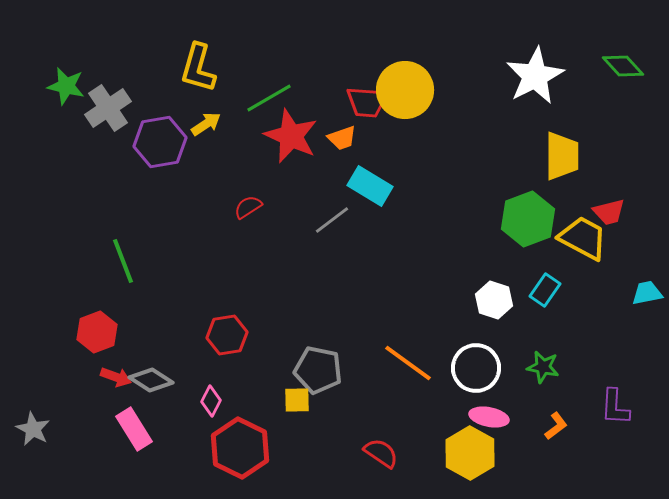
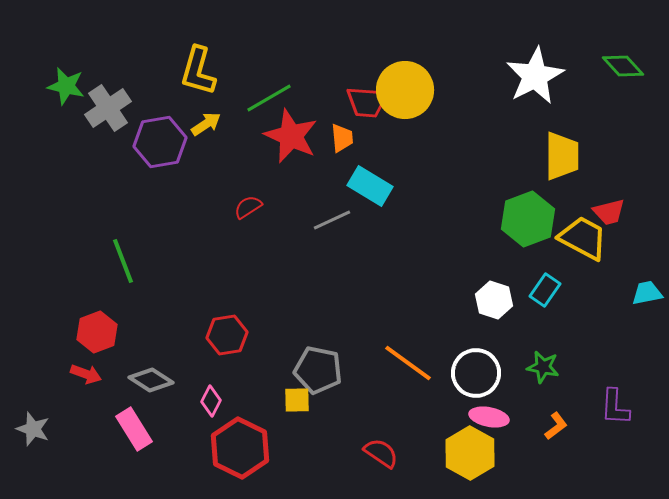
yellow L-shape at (198, 68): moved 3 px down
orange trapezoid at (342, 138): rotated 76 degrees counterclockwise
gray line at (332, 220): rotated 12 degrees clockwise
white circle at (476, 368): moved 5 px down
red arrow at (116, 377): moved 30 px left, 3 px up
gray star at (33, 429): rotated 8 degrees counterclockwise
